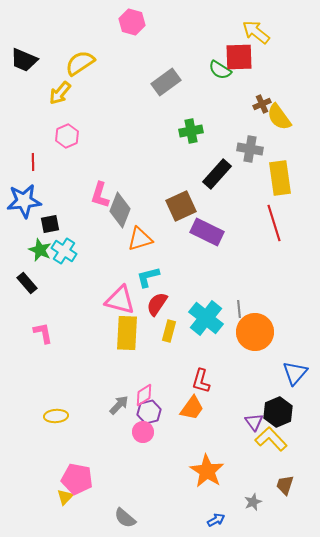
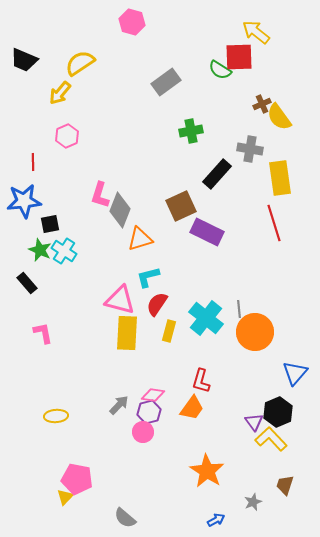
pink diamond at (144, 395): moved 9 px right; rotated 40 degrees clockwise
